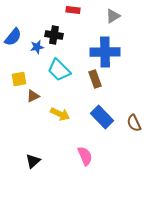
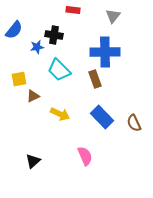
gray triangle: rotated 21 degrees counterclockwise
blue semicircle: moved 1 px right, 7 px up
